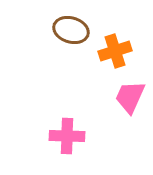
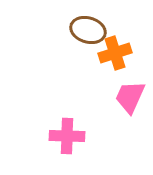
brown ellipse: moved 17 px right
orange cross: moved 2 px down
